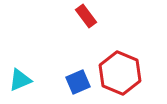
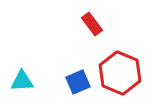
red rectangle: moved 6 px right, 8 px down
cyan triangle: moved 2 px right, 1 px down; rotated 20 degrees clockwise
